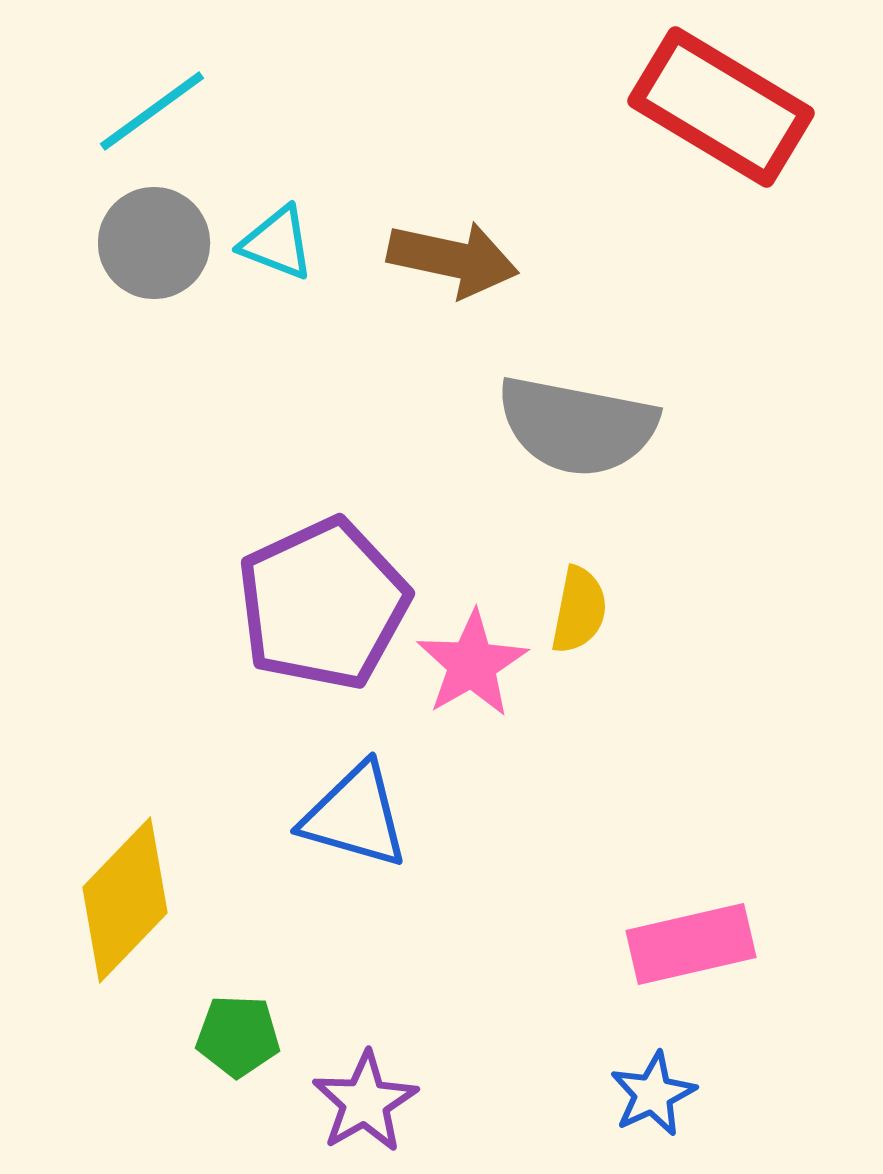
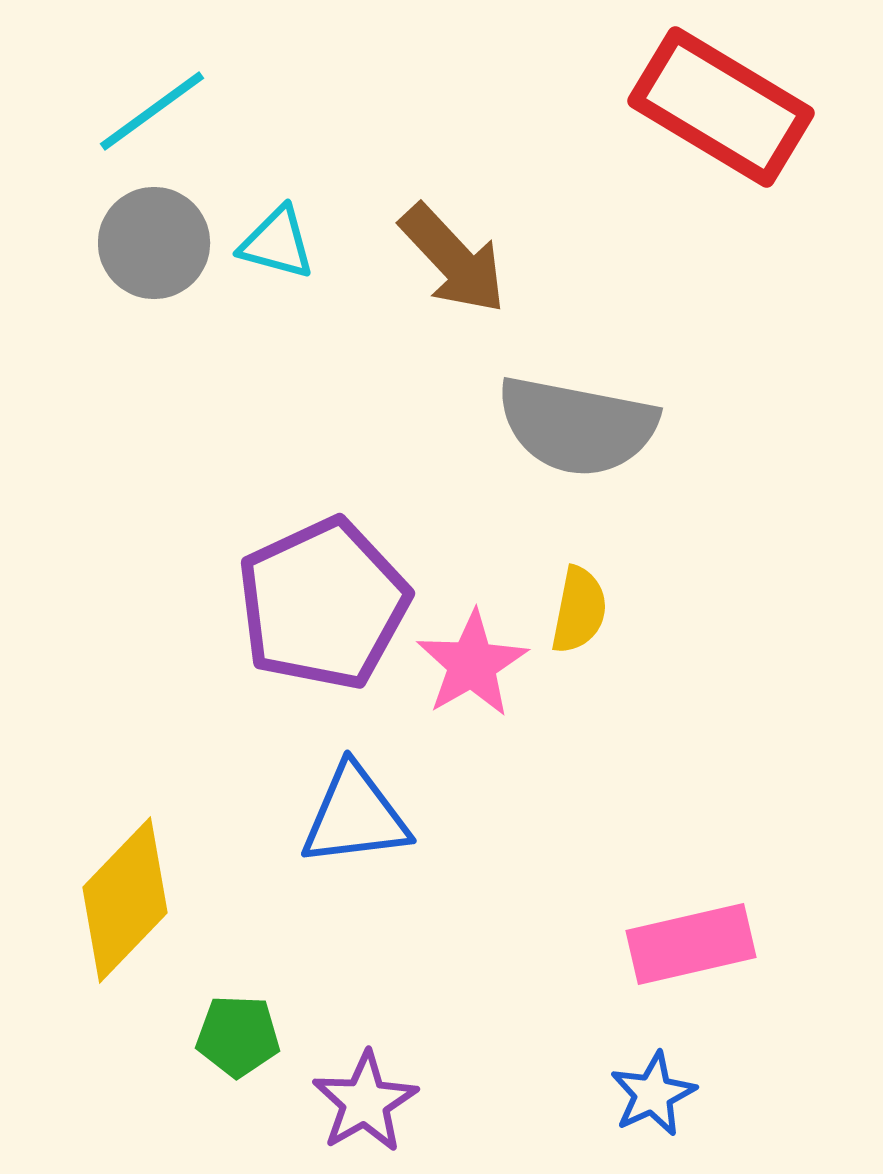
cyan triangle: rotated 6 degrees counterclockwise
brown arrow: rotated 35 degrees clockwise
blue triangle: rotated 23 degrees counterclockwise
